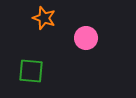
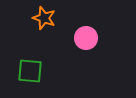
green square: moved 1 px left
